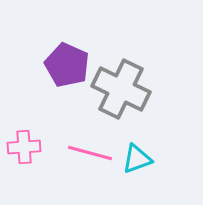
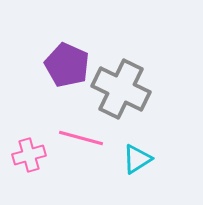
pink cross: moved 5 px right, 8 px down; rotated 12 degrees counterclockwise
pink line: moved 9 px left, 15 px up
cyan triangle: rotated 12 degrees counterclockwise
